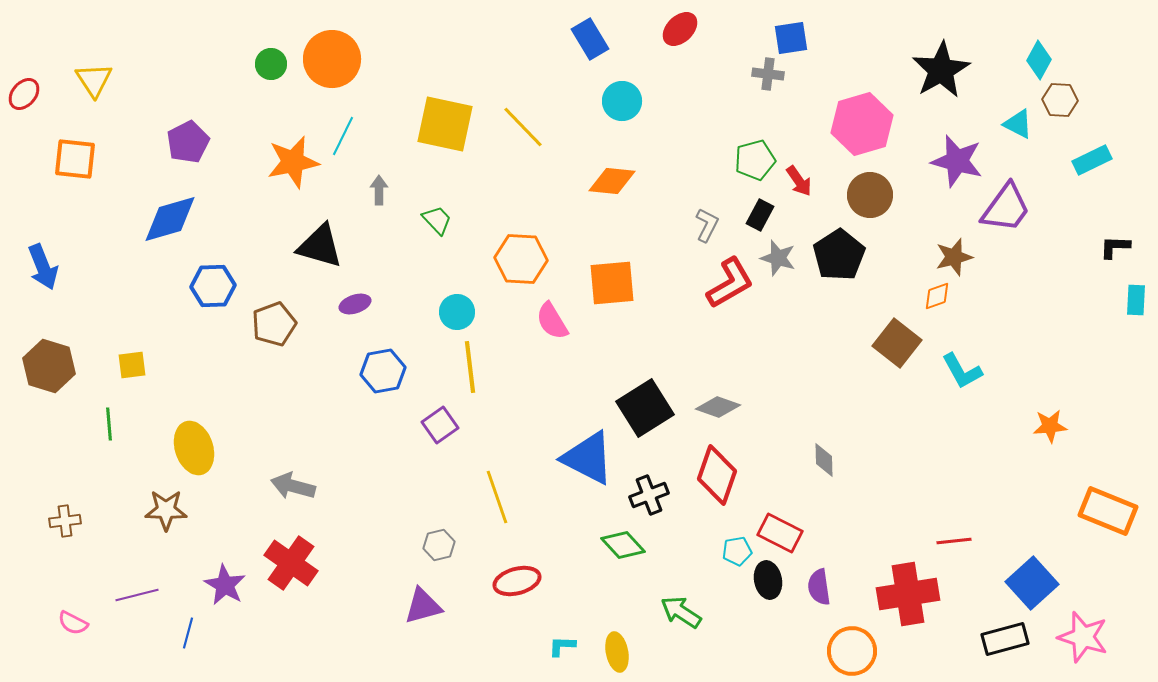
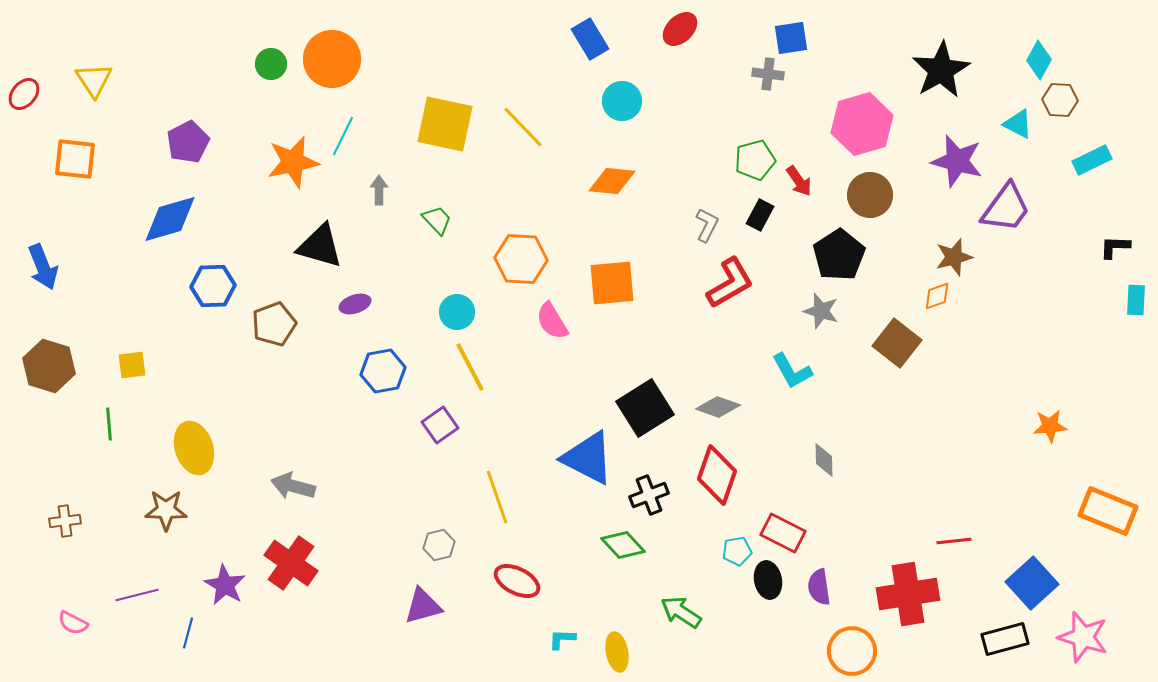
gray star at (778, 258): moved 43 px right, 53 px down
yellow line at (470, 367): rotated 21 degrees counterclockwise
cyan L-shape at (962, 371): moved 170 px left
red rectangle at (780, 533): moved 3 px right
red ellipse at (517, 581): rotated 42 degrees clockwise
cyan L-shape at (562, 646): moved 7 px up
